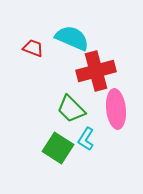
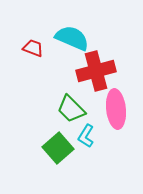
cyan L-shape: moved 3 px up
green square: rotated 16 degrees clockwise
